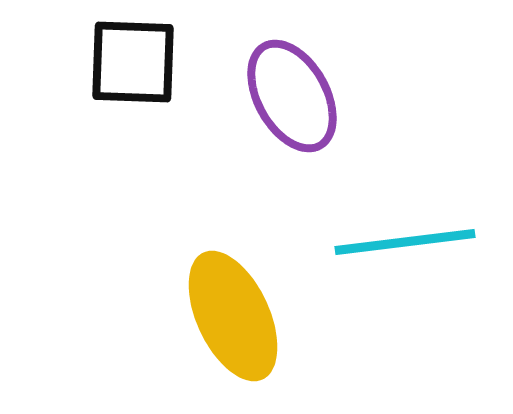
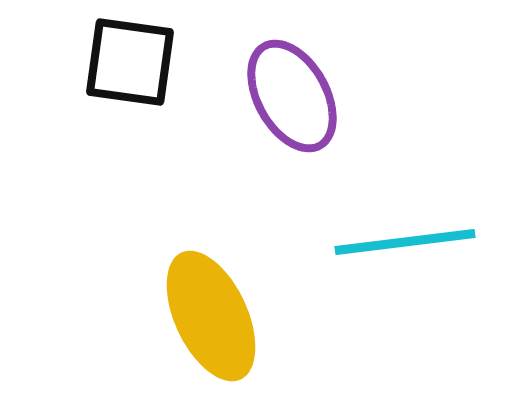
black square: moved 3 px left; rotated 6 degrees clockwise
yellow ellipse: moved 22 px left
